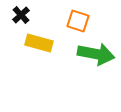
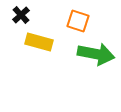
yellow rectangle: moved 1 px up
